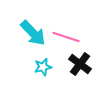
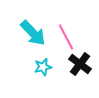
pink line: rotated 44 degrees clockwise
